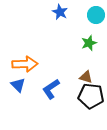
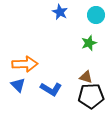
blue L-shape: rotated 115 degrees counterclockwise
black pentagon: rotated 10 degrees counterclockwise
